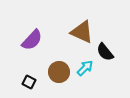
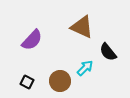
brown triangle: moved 5 px up
black semicircle: moved 3 px right
brown circle: moved 1 px right, 9 px down
black square: moved 2 px left
